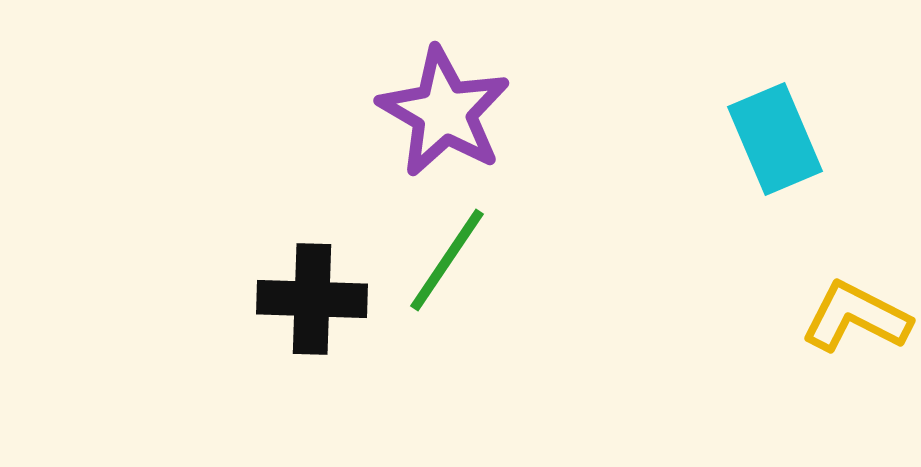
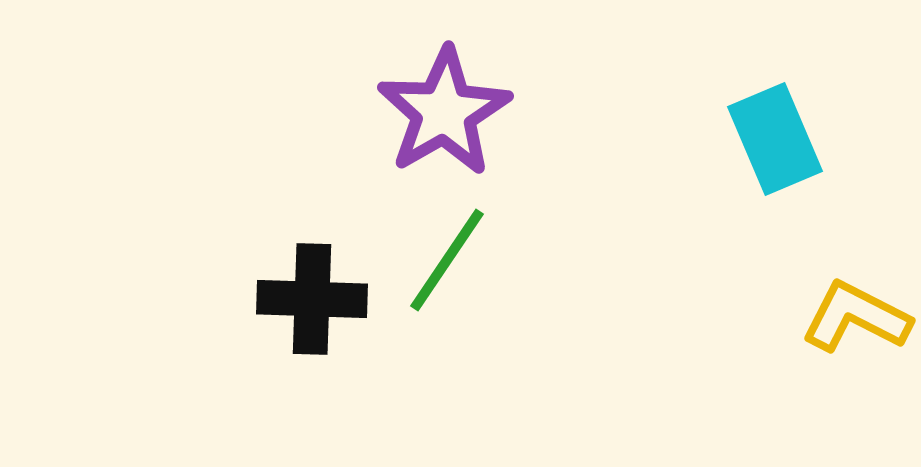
purple star: rotated 12 degrees clockwise
